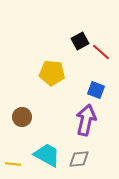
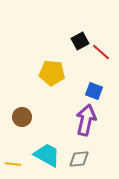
blue square: moved 2 px left, 1 px down
